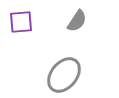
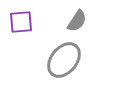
gray ellipse: moved 15 px up
